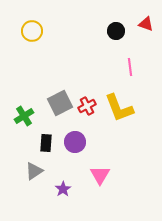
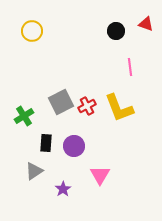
gray square: moved 1 px right, 1 px up
purple circle: moved 1 px left, 4 px down
